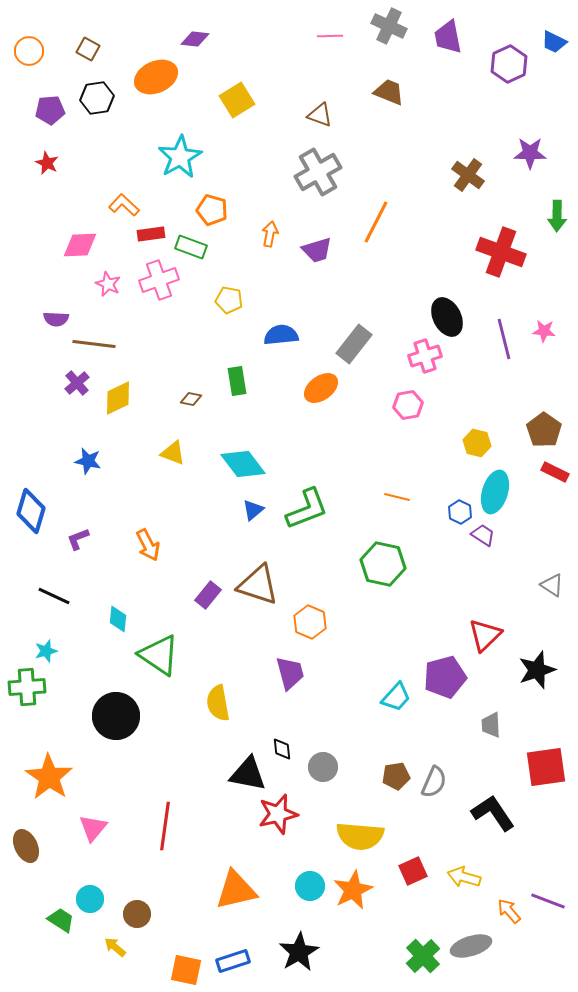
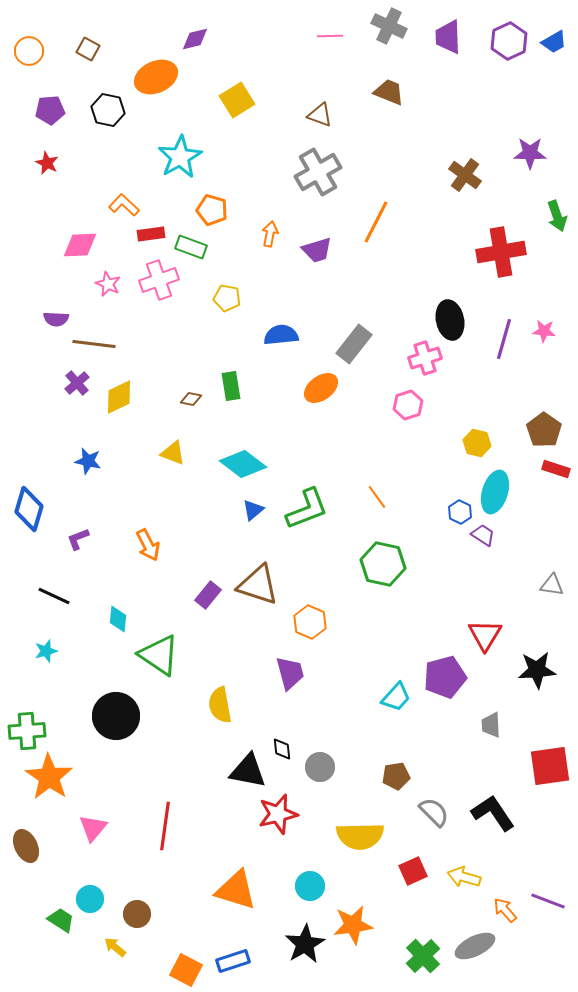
purple trapezoid at (448, 37): rotated 9 degrees clockwise
purple diamond at (195, 39): rotated 20 degrees counterclockwise
blue trapezoid at (554, 42): rotated 56 degrees counterclockwise
purple hexagon at (509, 64): moved 23 px up
black hexagon at (97, 98): moved 11 px right, 12 px down; rotated 20 degrees clockwise
brown cross at (468, 175): moved 3 px left
green arrow at (557, 216): rotated 20 degrees counterclockwise
red cross at (501, 252): rotated 30 degrees counterclockwise
yellow pentagon at (229, 300): moved 2 px left, 2 px up
black ellipse at (447, 317): moved 3 px right, 3 px down; rotated 15 degrees clockwise
purple line at (504, 339): rotated 30 degrees clockwise
pink cross at (425, 356): moved 2 px down
green rectangle at (237, 381): moved 6 px left, 5 px down
yellow diamond at (118, 398): moved 1 px right, 1 px up
pink hexagon at (408, 405): rotated 8 degrees counterclockwise
cyan diamond at (243, 464): rotated 15 degrees counterclockwise
red rectangle at (555, 472): moved 1 px right, 3 px up; rotated 8 degrees counterclockwise
orange line at (397, 497): moved 20 px left; rotated 40 degrees clockwise
blue diamond at (31, 511): moved 2 px left, 2 px up
gray triangle at (552, 585): rotated 25 degrees counterclockwise
red triangle at (485, 635): rotated 15 degrees counterclockwise
black star at (537, 670): rotated 15 degrees clockwise
green cross at (27, 687): moved 44 px down
yellow semicircle at (218, 703): moved 2 px right, 2 px down
gray circle at (323, 767): moved 3 px left
red square at (546, 767): moved 4 px right, 1 px up
black triangle at (248, 774): moved 3 px up
gray semicircle at (434, 782): moved 30 px down; rotated 68 degrees counterclockwise
yellow semicircle at (360, 836): rotated 6 degrees counterclockwise
orange triangle at (236, 890): rotated 30 degrees clockwise
orange star at (353, 890): moved 35 px down; rotated 18 degrees clockwise
orange arrow at (509, 911): moved 4 px left, 1 px up
gray ellipse at (471, 946): moved 4 px right; rotated 9 degrees counterclockwise
black star at (299, 952): moved 6 px right, 8 px up
orange square at (186, 970): rotated 16 degrees clockwise
